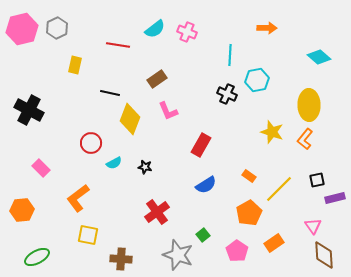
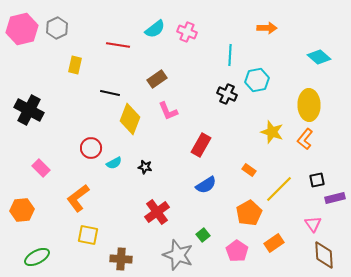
red circle at (91, 143): moved 5 px down
orange rectangle at (249, 176): moved 6 px up
pink triangle at (313, 226): moved 2 px up
